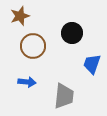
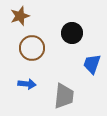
brown circle: moved 1 px left, 2 px down
blue arrow: moved 2 px down
